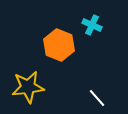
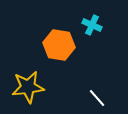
orange hexagon: rotated 12 degrees counterclockwise
